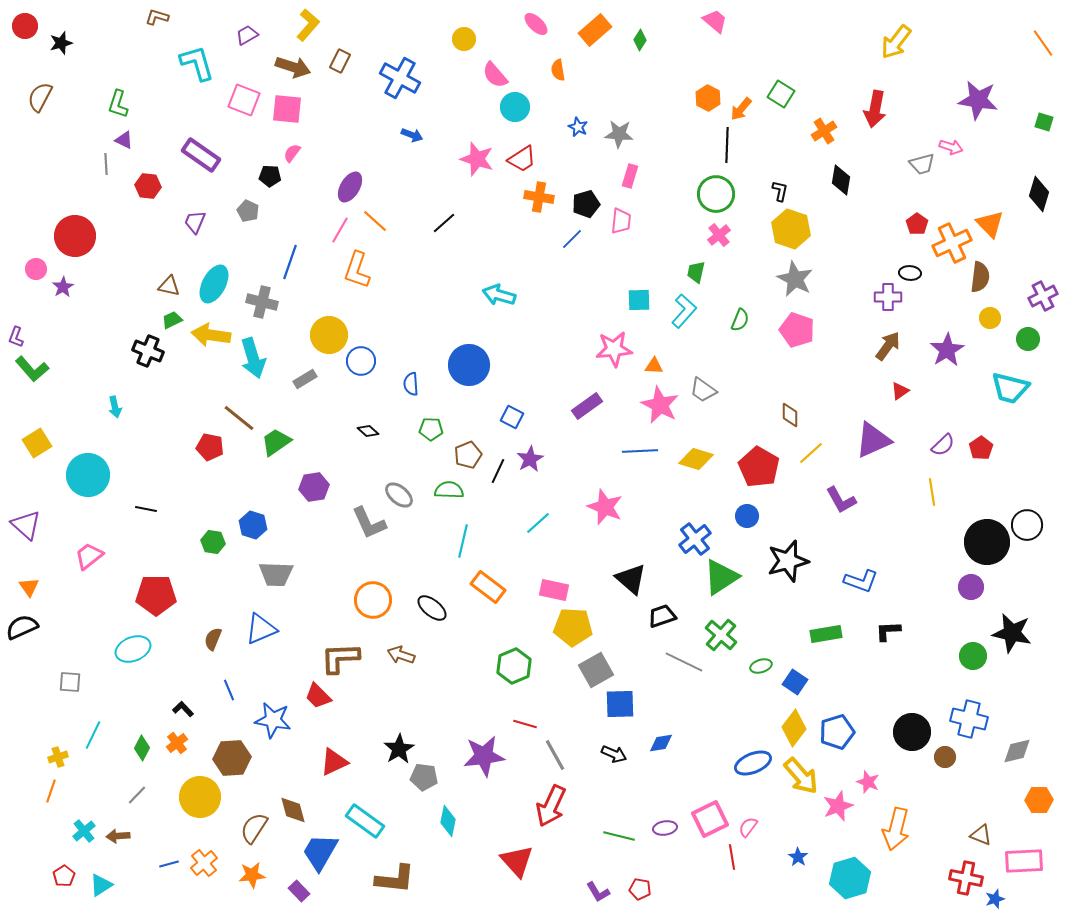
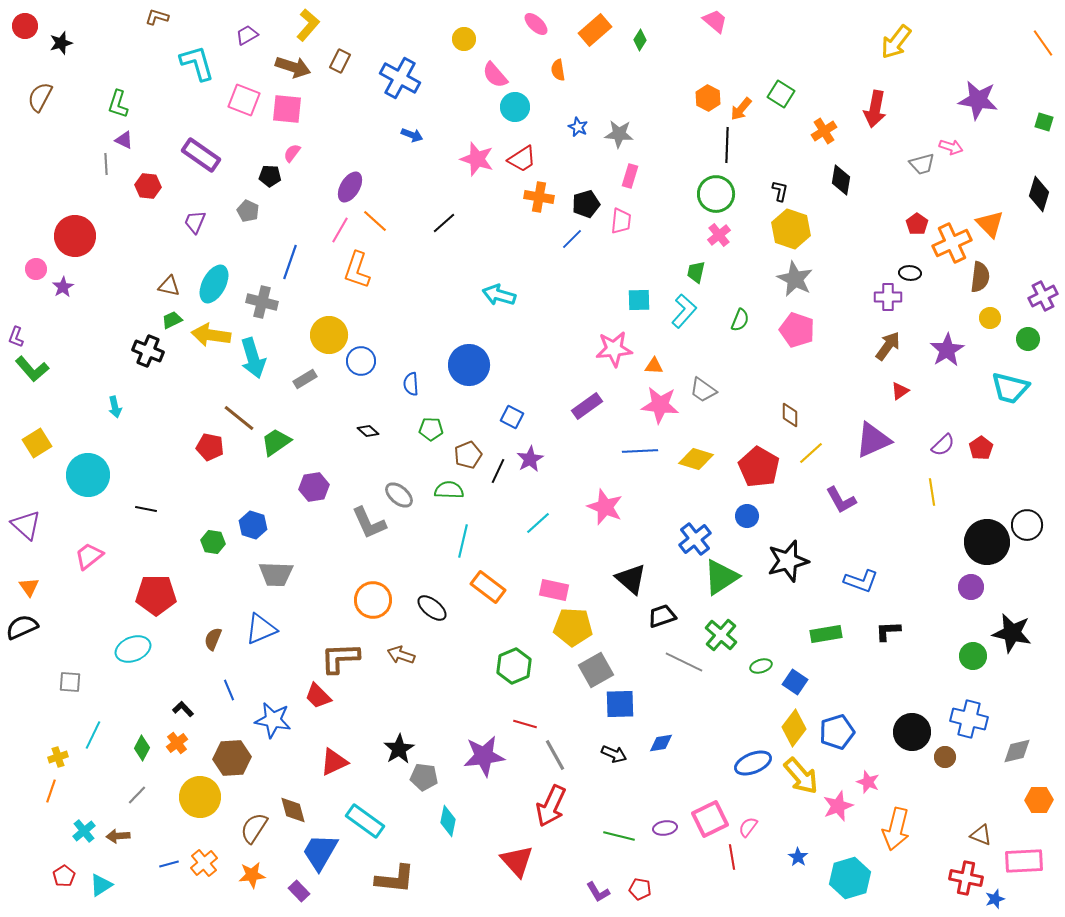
pink star at (660, 405): rotated 21 degrees counterclockwise
